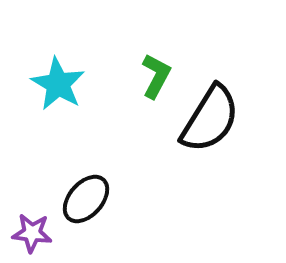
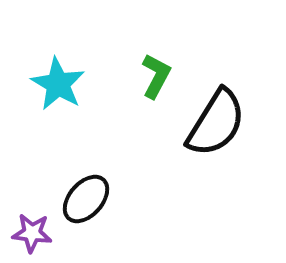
black semicircle: moved 6 px right, 4 px down
